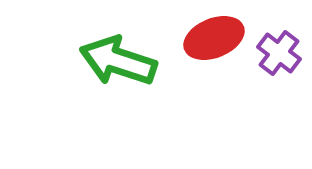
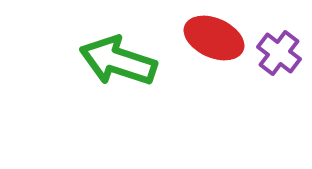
red ellipse: rotated 46 degrees clockwise
